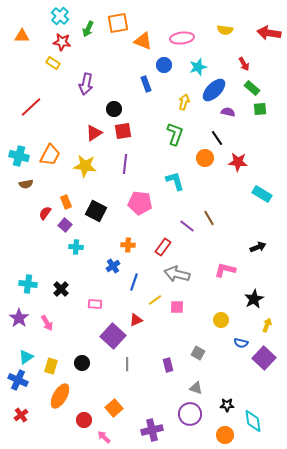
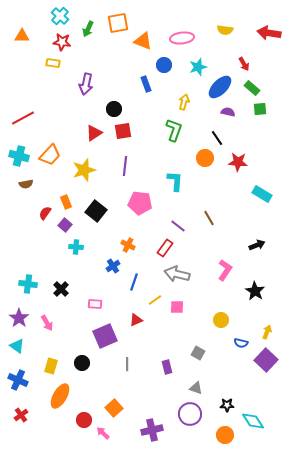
yellow rectangle at (53, 63): rotated 24 degrees counterclockwise
blue ellipse at (214, 90): moved 6 px right, 3 px up
red line at (31, 107): moved 8 px left, 11 px down; rotated 15 degrees clockwise
green L-shape at (175, 134): moved 1 px left, 4 px up
orange trapezoid at (50, 155): rotated 15 degrees clockwise
purple line at (125, 164): moved 2 px down
yellow star at (85, 166): moved 1 px left, 4 px down; rotated 25 degrees counterclockwise
cyan L-shape at (175, 181): rotated 20 degrees clockwise
black square at (96, 211): rotated 10 degrees clockwise
purple line at (187, 226): moved 9 px left
orange cross at (128, 245): rotated 24 degrees clockwise
red rectangle at (163, 247): moved 2 px right, 1 px down
black arrow at (258, 247): moved 1 px left, 2 px up
pink L-shape at (225, 270): rotated 110 degrees clockwise
black star at (254, 299): moved 1 px right, 8 px up; rotated 12 degrees counterclockwise
yellow arrow at (267, 325): moved 7 px down
purple square at (113, 336): moved 8 px left; rotated 25 degrees clockwise
cyan triangle at (26, 357): moved 9 px left, 11 px up; rotated 49 degrees counterclockwise
purple square at (264, 358): moved 2 px right, 2 px down
purple rectangle at (168, 365): moved 1 px left, 2 px down
cyan diamond at (253, 421): rotated 25 degrees counterclockwise
pink arrow at (104, 437): moved 1 px left, 4 px up
